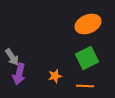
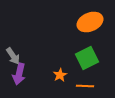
orange ellipse: moved 2 px right, 2 px up
gray arrow: moved 1 px right, 1 px up
orange star: moved 5 px right, 1 px up; rotated 16 degrees counterclockwise
